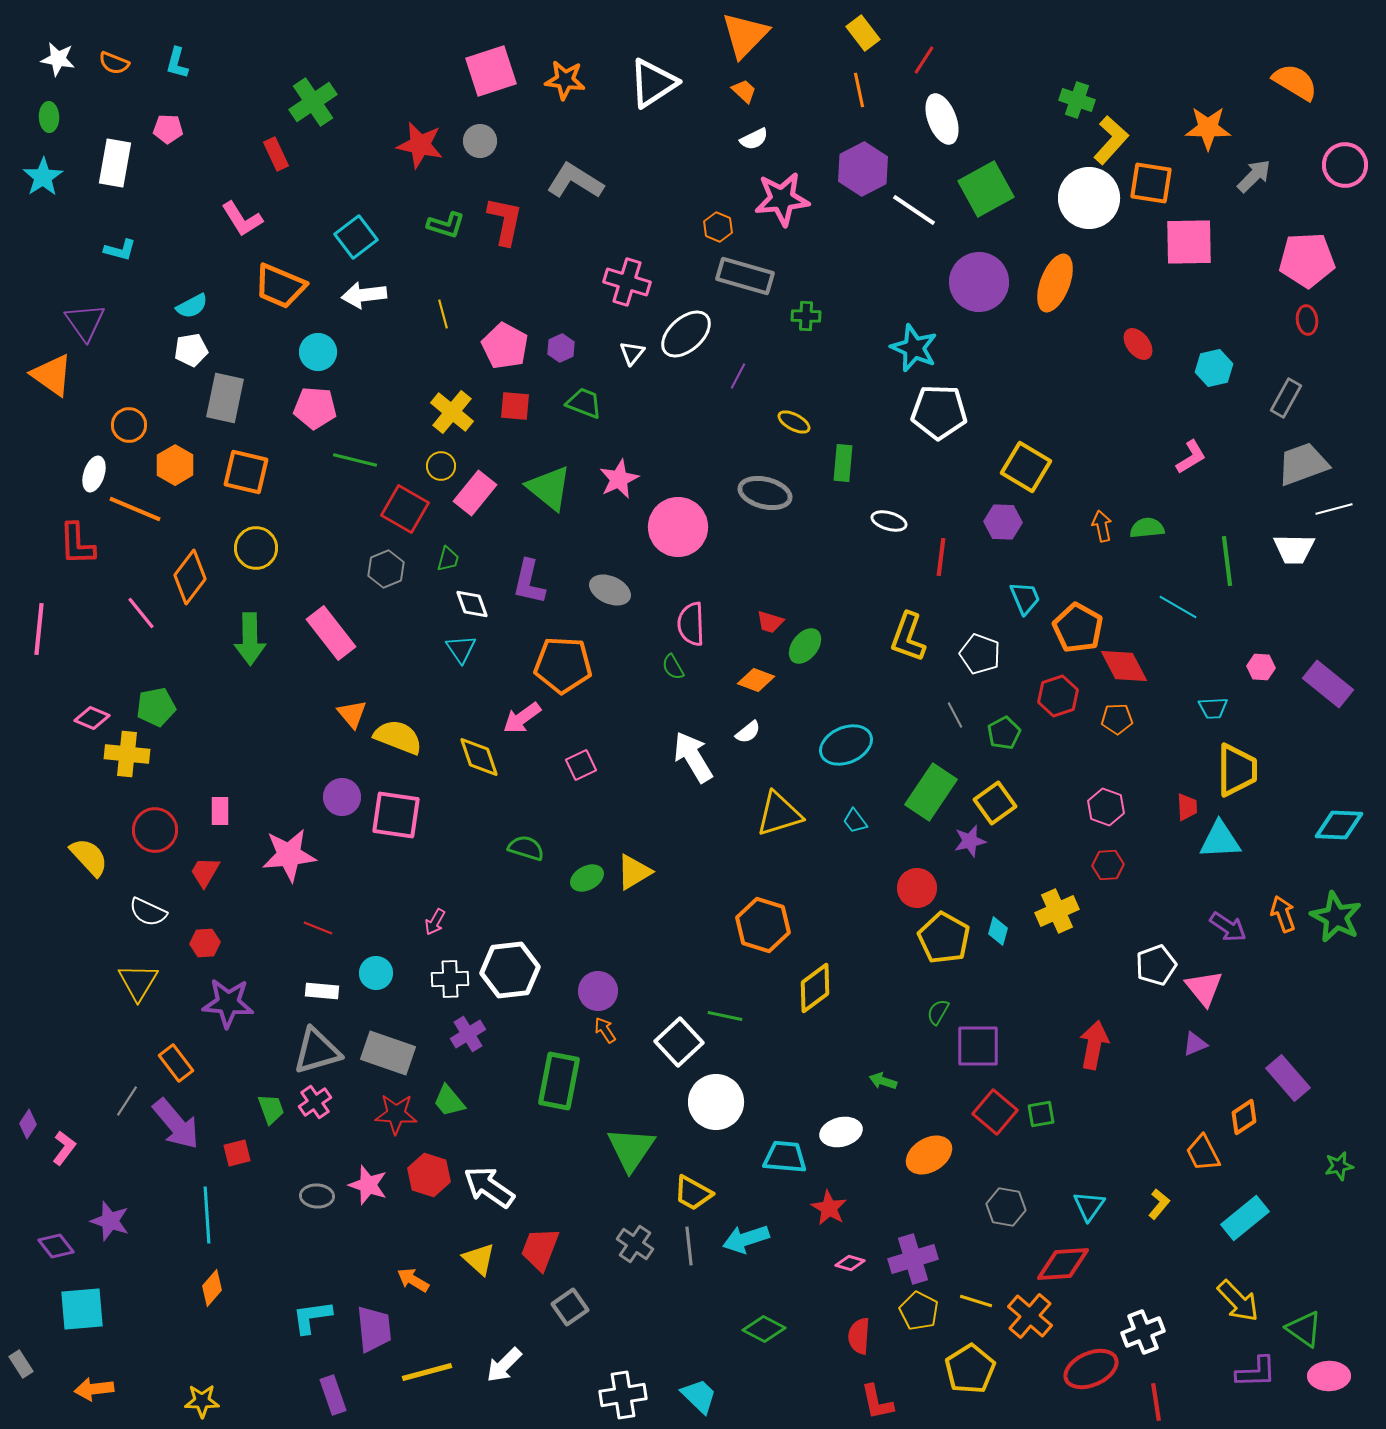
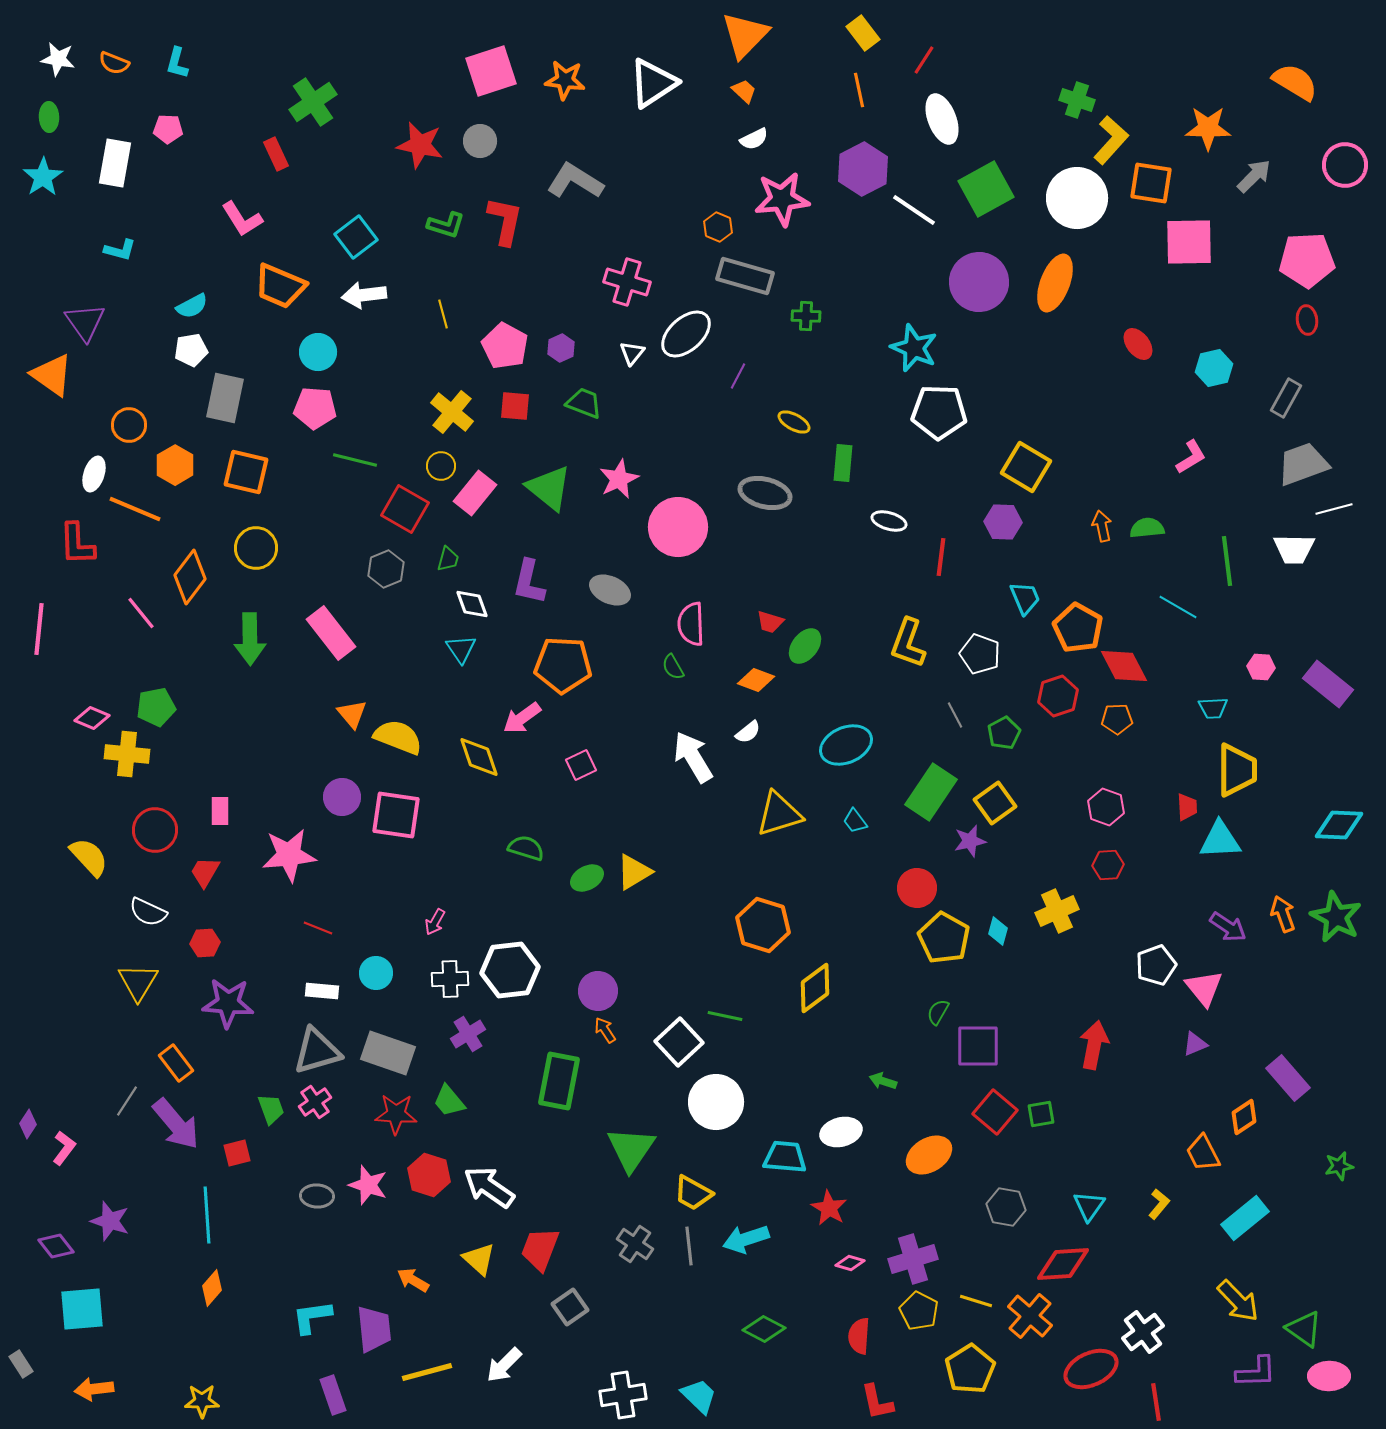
white circle at (1089, 198): moved 12 px left
yellow L-shape at (908, 637): moved 6 px down
white cross at (1143, 1332): rotated 15 degrees counterclockwise
